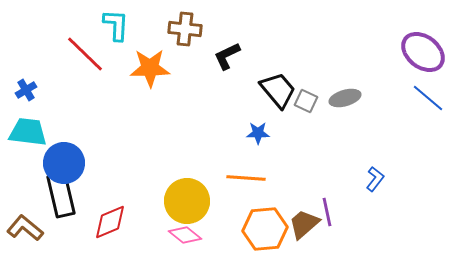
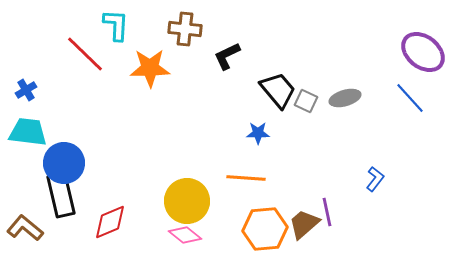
blue line: moved 18 px left; rotated 8 degrees clockwise
